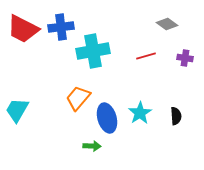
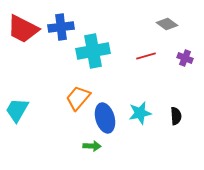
purple cross: rotated 14 degrees clockwise
cyan star: rotated 20 degrees clockwise
blue ellipse: moved 2 px left
